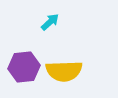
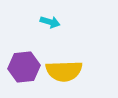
cyan arrow: rotated 60 degrees clockwise
